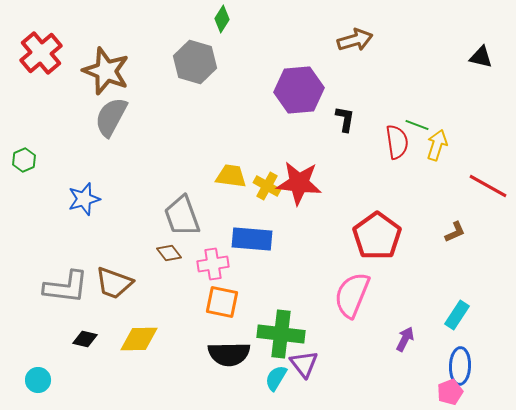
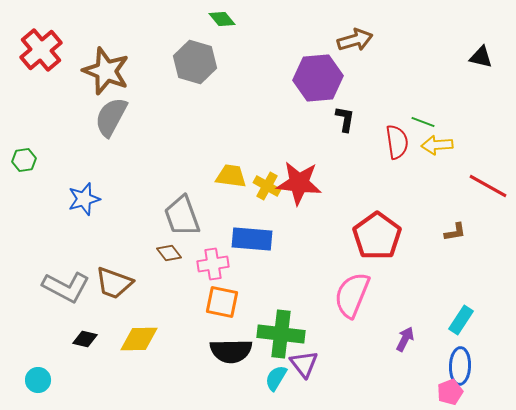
green diamond: rotated 72 degrees counterclockwise
red cross: moved 3 px up
purple hexagon: moved 19 px right, 12 px up
green line: moved 6 px right, 3 px up
yellow arrow: rotated 112 degrees counterclockwise
green hexagon: rotated 15 degrees clockwise
brown L-shape: rotated 15 degrees clockwise
gray L-shape: rotated 21 degrees clockwise
cyan rectangle: moved 4 px right, 5 px down
black semicircle: moved 2 px right, 3 px up
